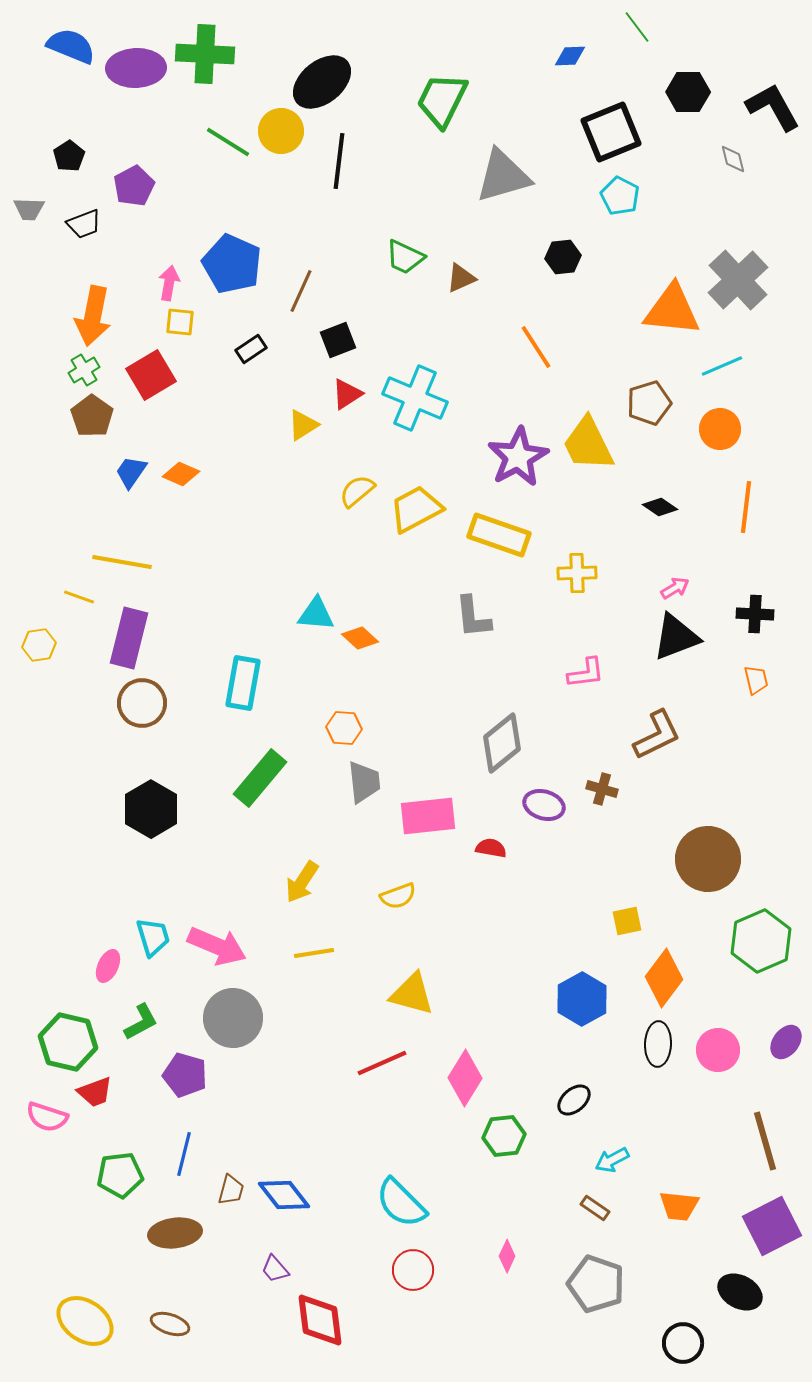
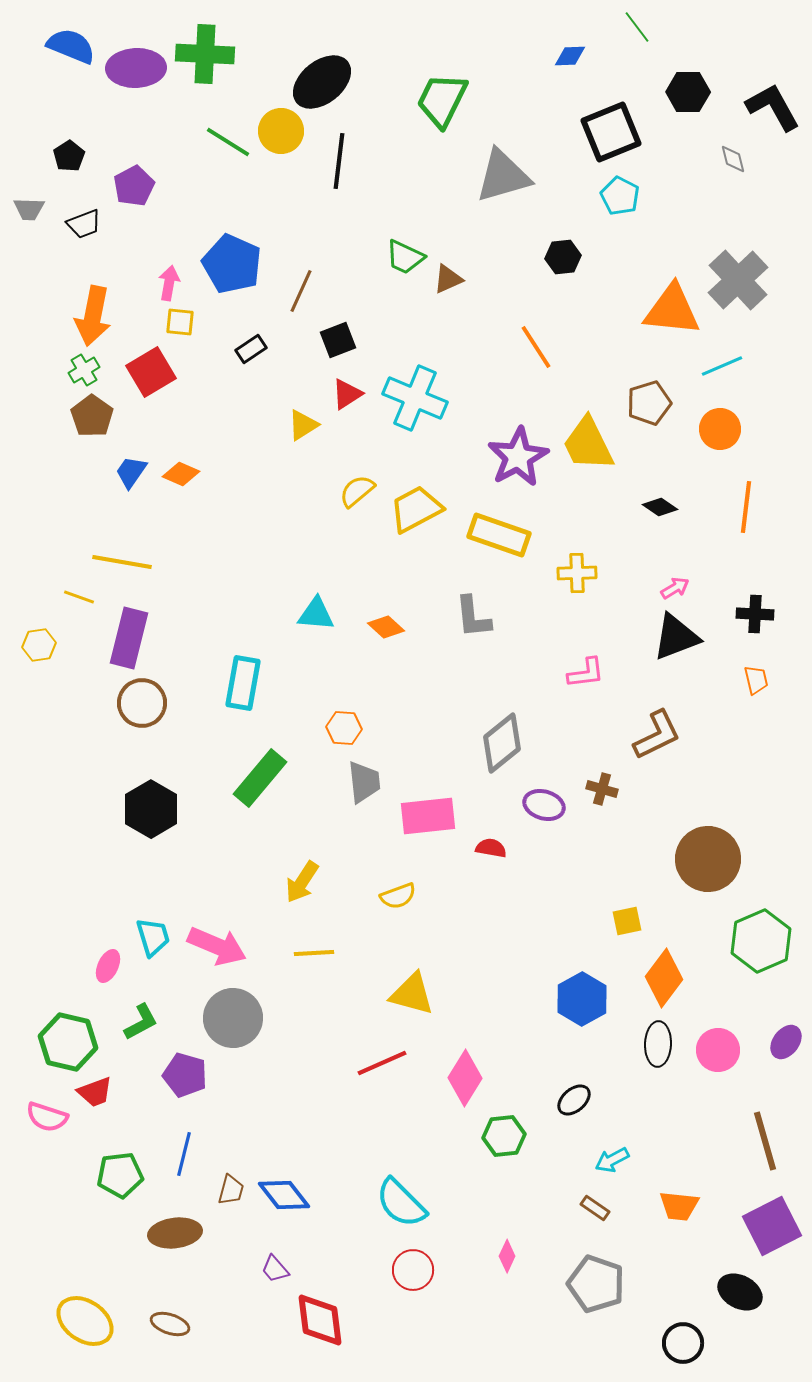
brown triangle at (461, 278): moved 13 px left, 1 px down
red square at (151, 375): moved 3 px up
orange diamond at (360, 638): moved 26 px right, 11 px up
yellow line at (314, 953): rotated 6 degrees clockwise
